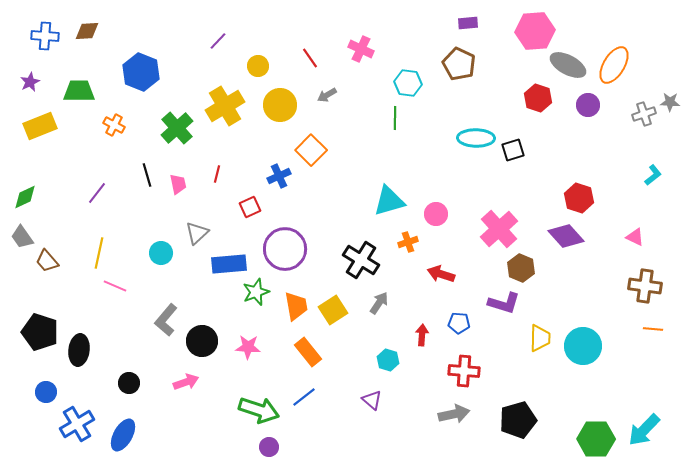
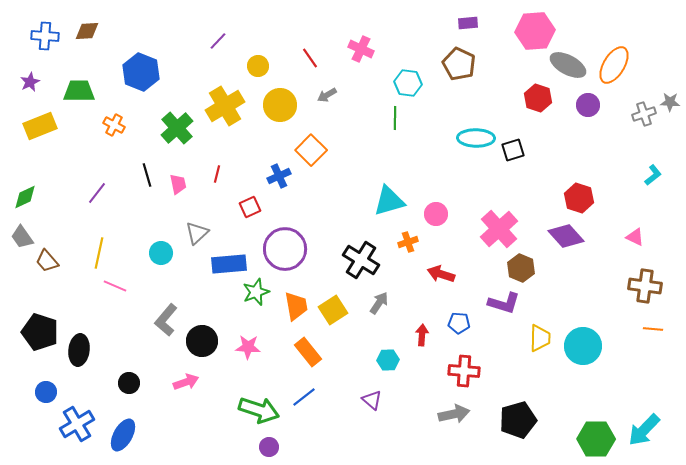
cyan hexagon at (388, 360): rotated 20 degrees counterclockwise
